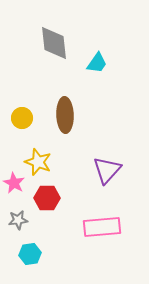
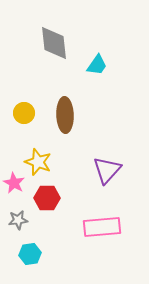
cyan trapezoid: moved 2 px down
yellow circle: moved 2 px right, 5 px up
